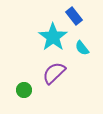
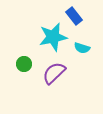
cyan star: rotated 24 degrees clockwise
cyan semicircle: rotated 35 degrees counterclockwise
green circle: moved 26 px up
